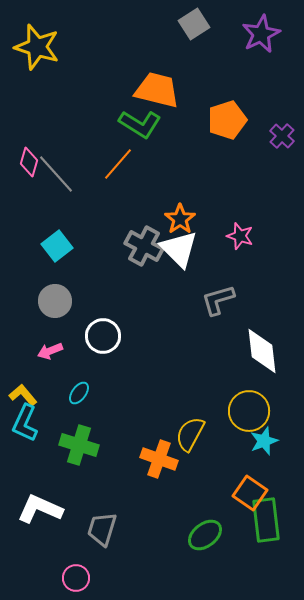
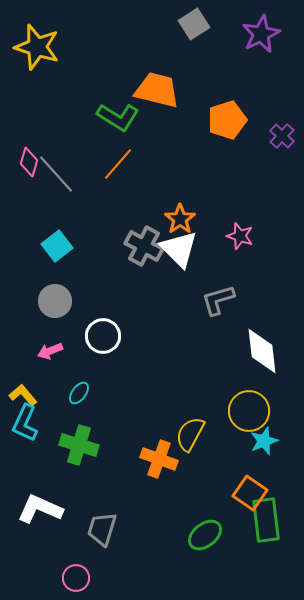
green L-shape: moved 22 px left, 7 px up
